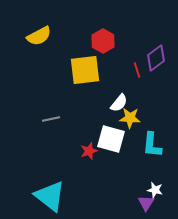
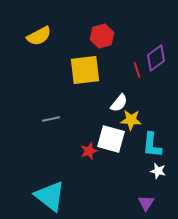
red hexagon: moved 1 px left, 5 px up; rotated 15 degrees clockwise
yellow star: moved 1 px right, 2 px down
white star: moved 3 px right, 19 px up
